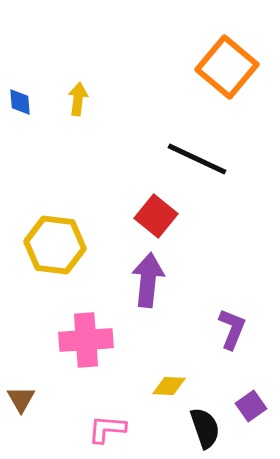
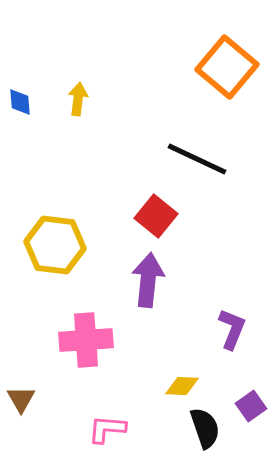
yellow diamond: moved 13 px right
